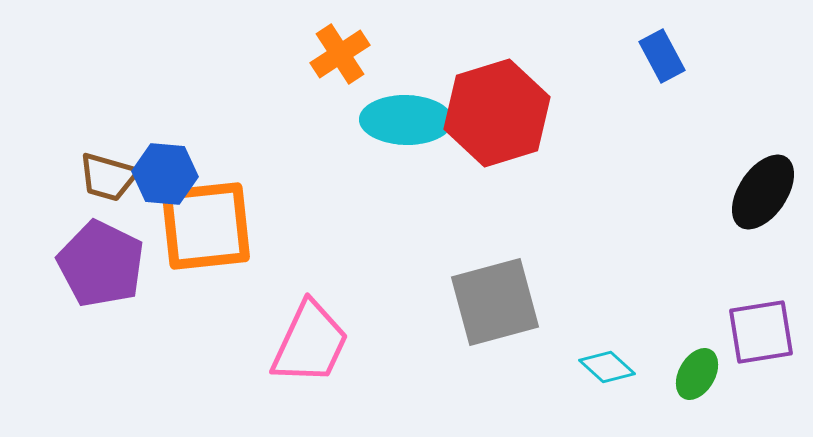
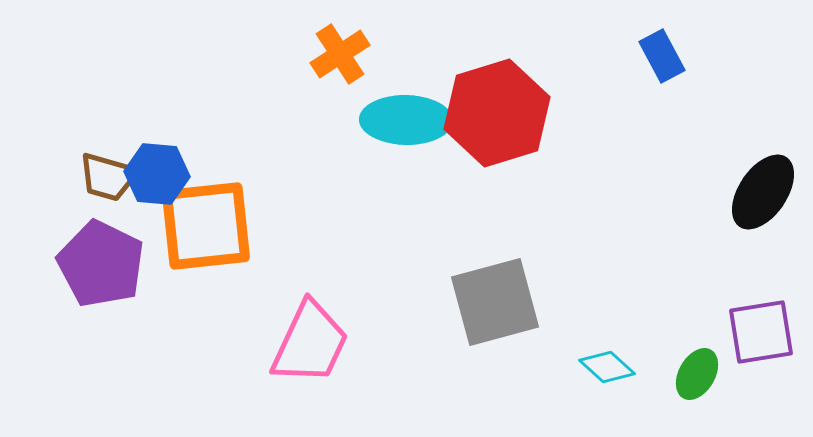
blue hexagon: moved 8 px left
